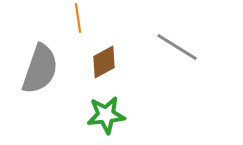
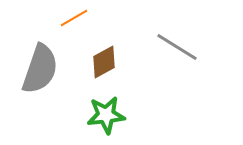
orange line: moved 4 px left; rotated 68 degrees clockwise
